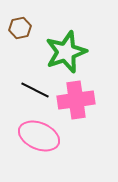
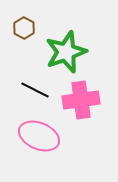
brown hexagon: moved 4 px right; rotated 20 degrees counterclockwise
pink cross: moved 5 px right
